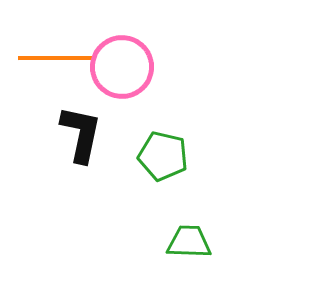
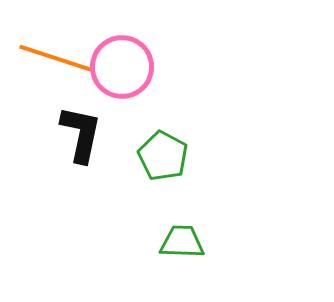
orange line: rotated 18 degrees clockwise
green pentagon: rotated 15 degrees clockwise
green trapezoid: moved 7 px left
